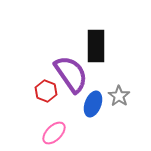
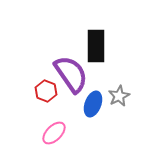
gray star: rotated 10 degrees clockwise
